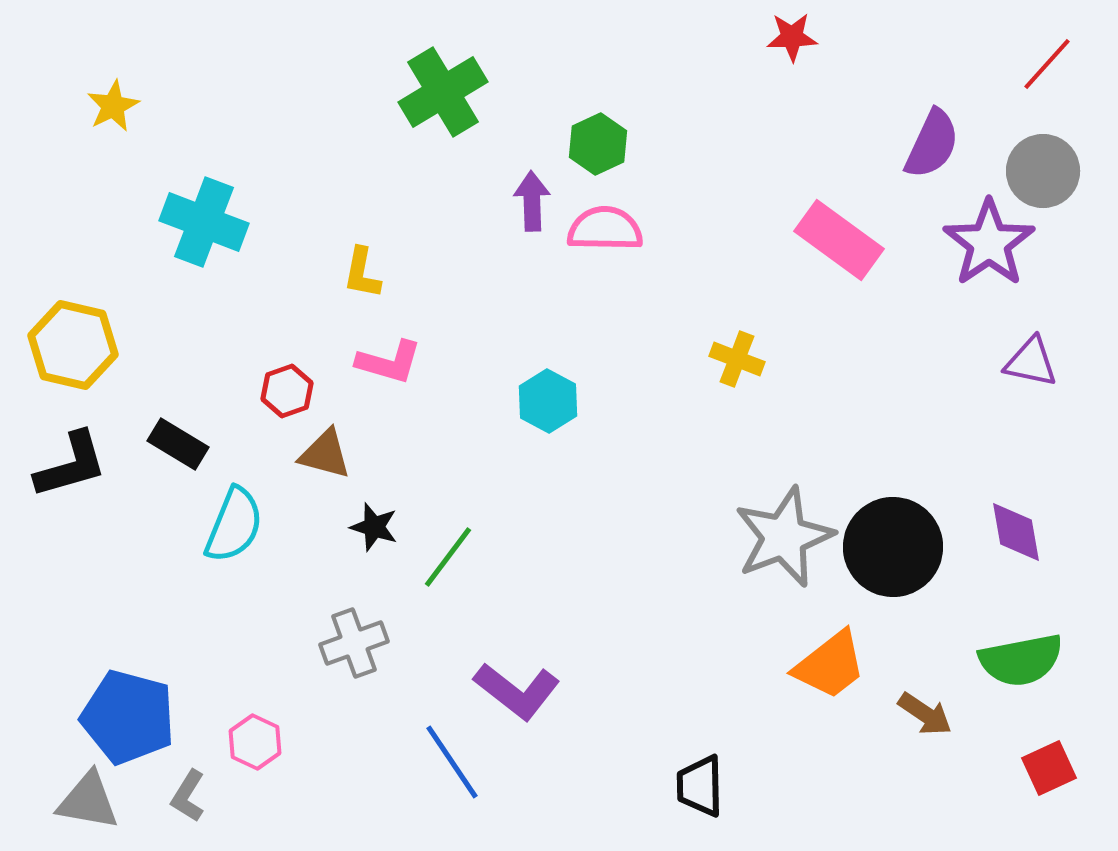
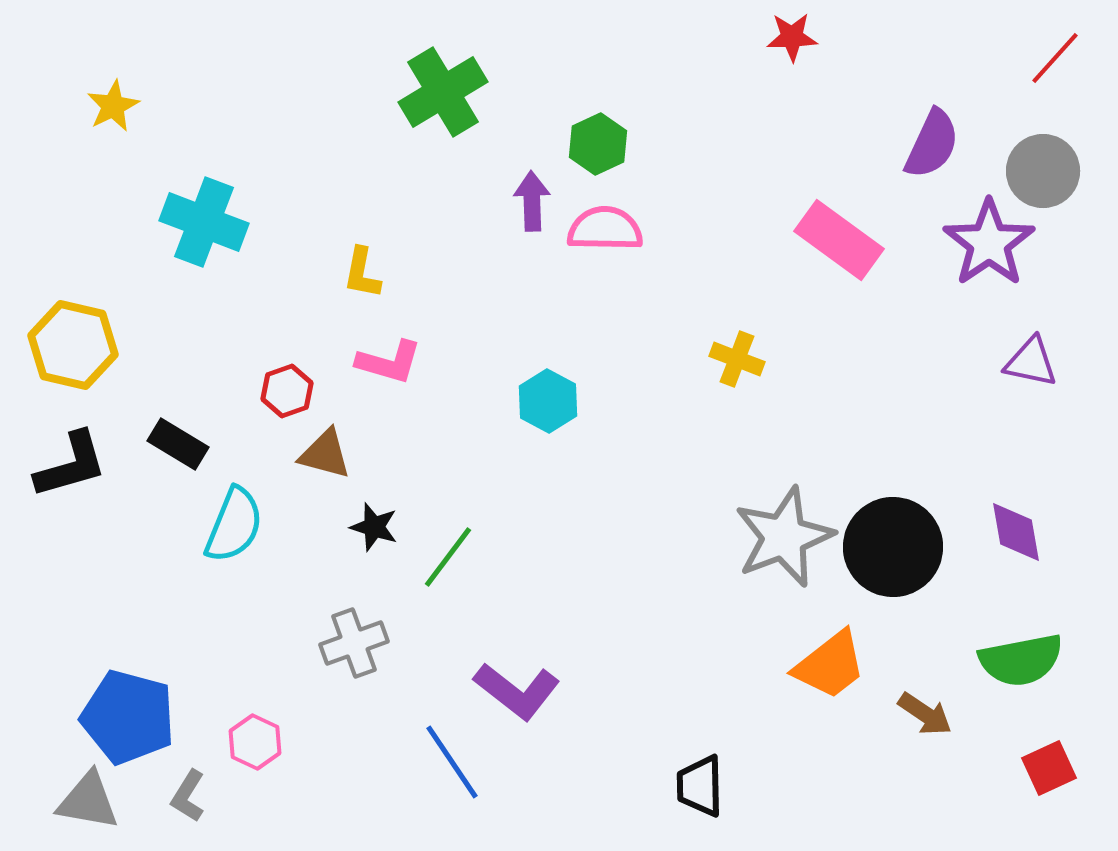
red line: moved 8 px right, 6 px up
